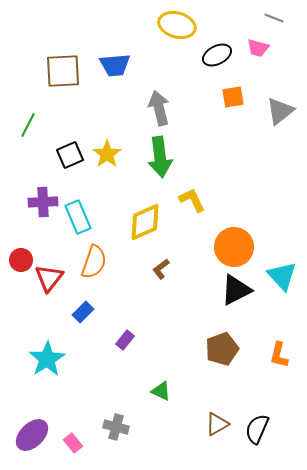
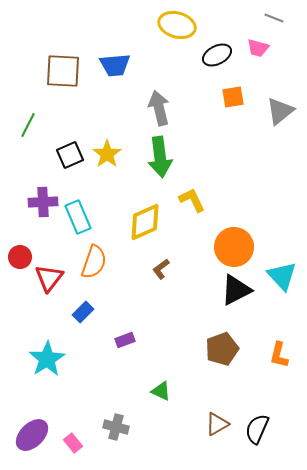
brown square: rotated 6 degrees clockwise
red circle: moved 1 px left, 3 px up
purple rectangle: rotated 30 degrees clockwise
